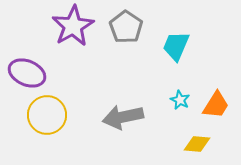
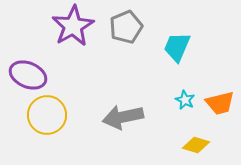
gray pentagon: rotated 16 degrees clockwise
cyan trapezoid: moved 1 px right, 1 px down
purple ellipse: moved 1 px right, 2 px down
cyan star: moved 5 px right
orange trapezoid: moved 4 px right, 2 px up; rotated 44 degrees clockwise
yellow diamond: moved 1 px left, 1 px down; rotated 12 degrees clockwise
